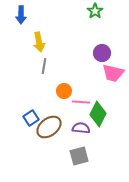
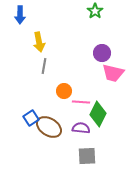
blue arrow: moved 1 px left
brown ellipse: rotated 70 degrees clockwise
gray square: moved 8 px right; rotated 12 degrees clockwise
